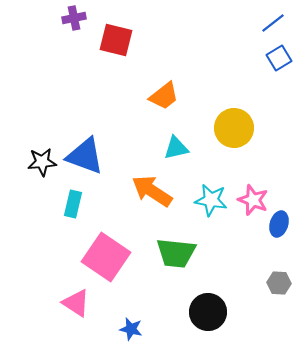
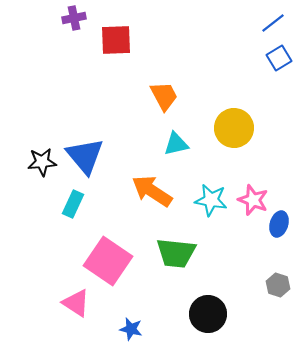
red square: rotated 16 degrees counterclockwise
orange trapezoid: rotated 80 degrees counterclockwise
cyan triangle: moved 4 px up
blue triangle: rotated 30 degrees clockwise
cyan rectangle: rotated 12 degrees clockwise
pink square: moved 2 px right, 4 px down
gray hexagon: moved 1 px left, 2 px down; rotated 15 degrees clockwise
black circle: moved 2 px down
